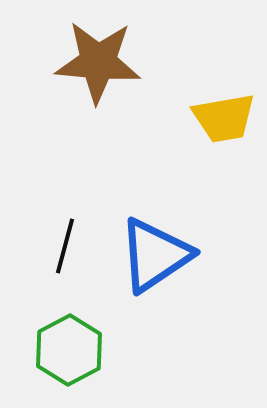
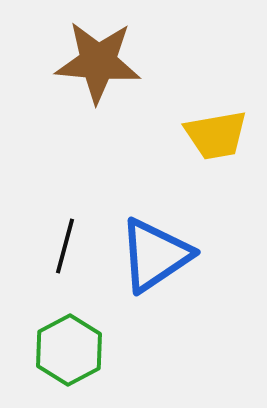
yellow trapezoid: moved 8 px left, 17 px down
